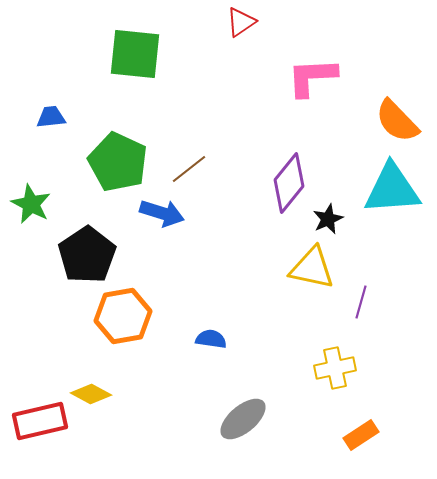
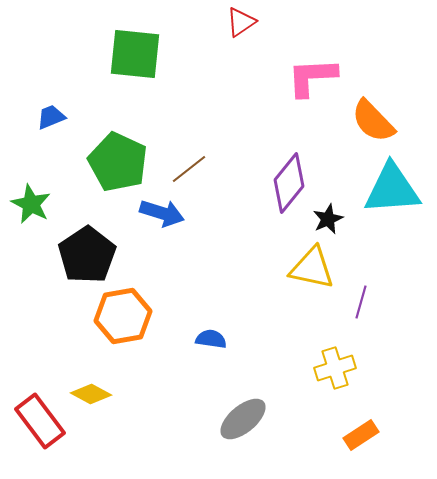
blue trapezoid: rotated 16 degrees counterclockwise
orange semicircle: moved 24 px left
yellow cross: rotated 6 degrees counterclockwise
red rectangle: rotated 66 degrees clockwise
